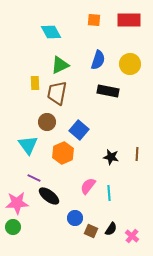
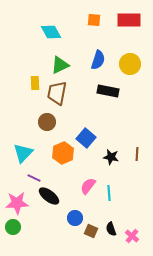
blue square: moved 7 px right, 8 px down
cyan triangle: moved 5 px left, 8 px down; rotated 20 degrees clockwise
black semicircle: rotated 128 degrees clockwise
